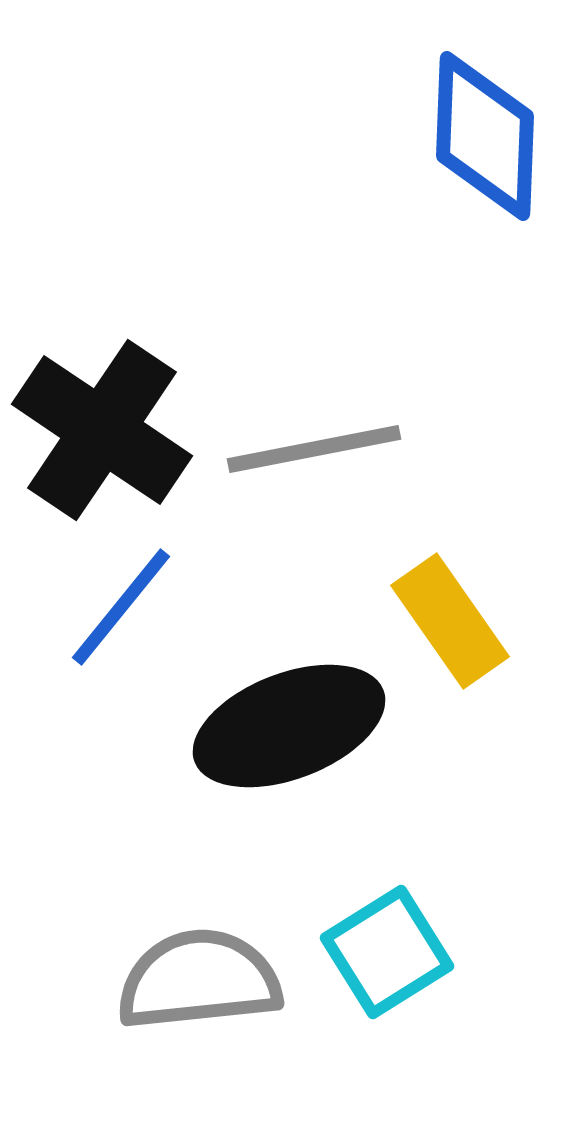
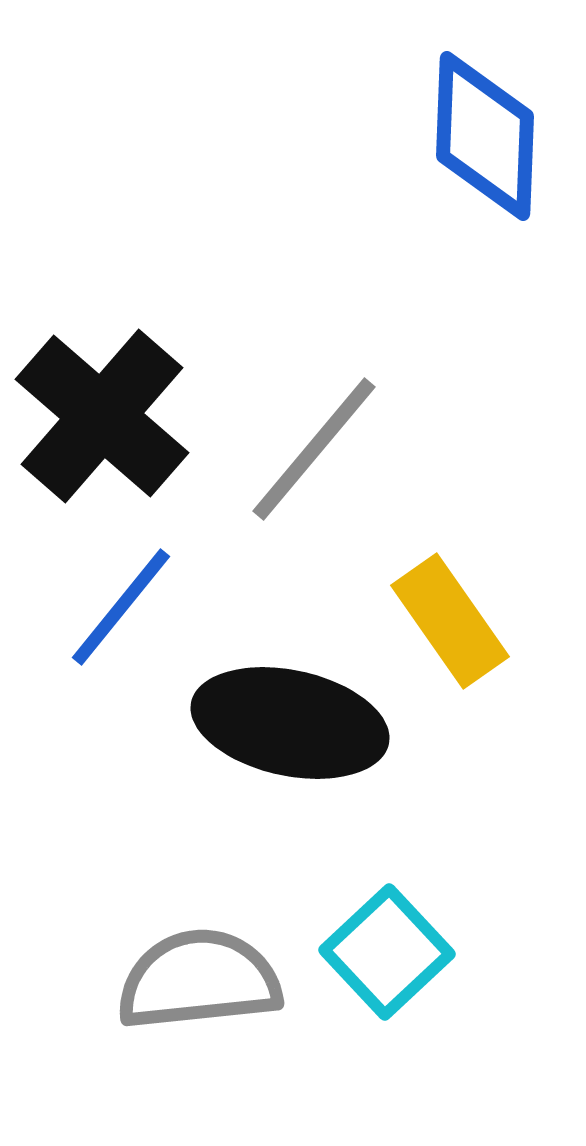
black cross: moved 14 px up; rotated 7 degrees clockwise
gray line: rotated 39 degrees counterclockwise
black ellipse: moved 1 px right, 3 px up; rotated 33 degrees clockwise
cyan square: rotated 11 degrees counterclockwise
